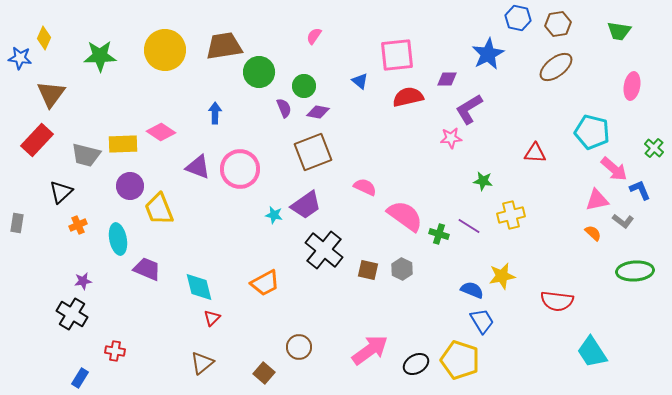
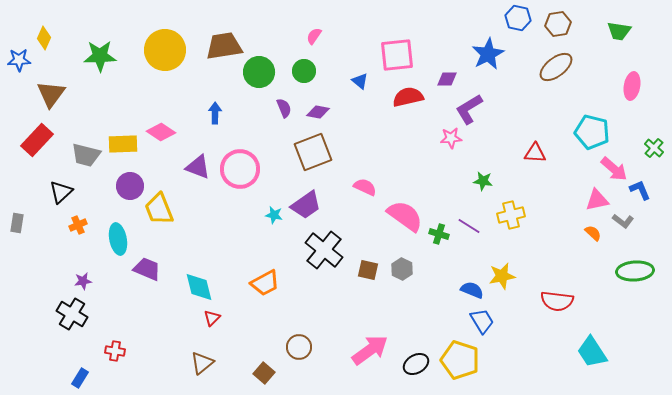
blue star at (20, 58): moved 1 px left, 2 px down; rotated 10 degrees counterclockwise
green circle at (304, 86): moved 15 px up
